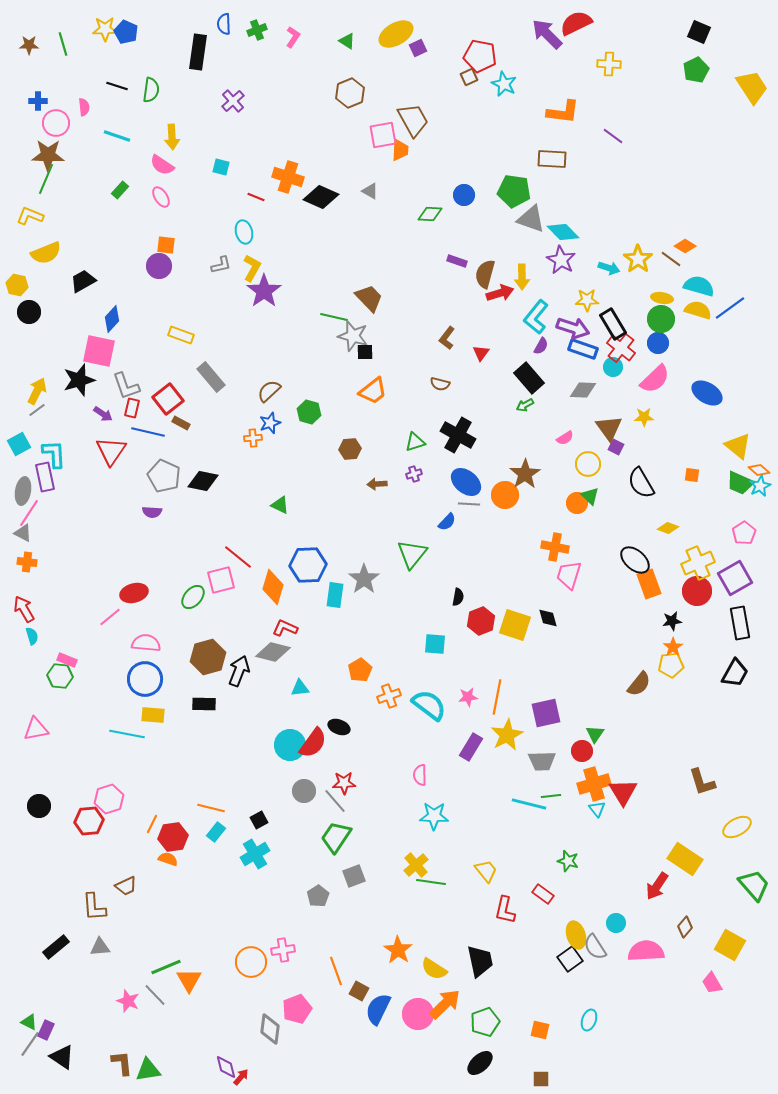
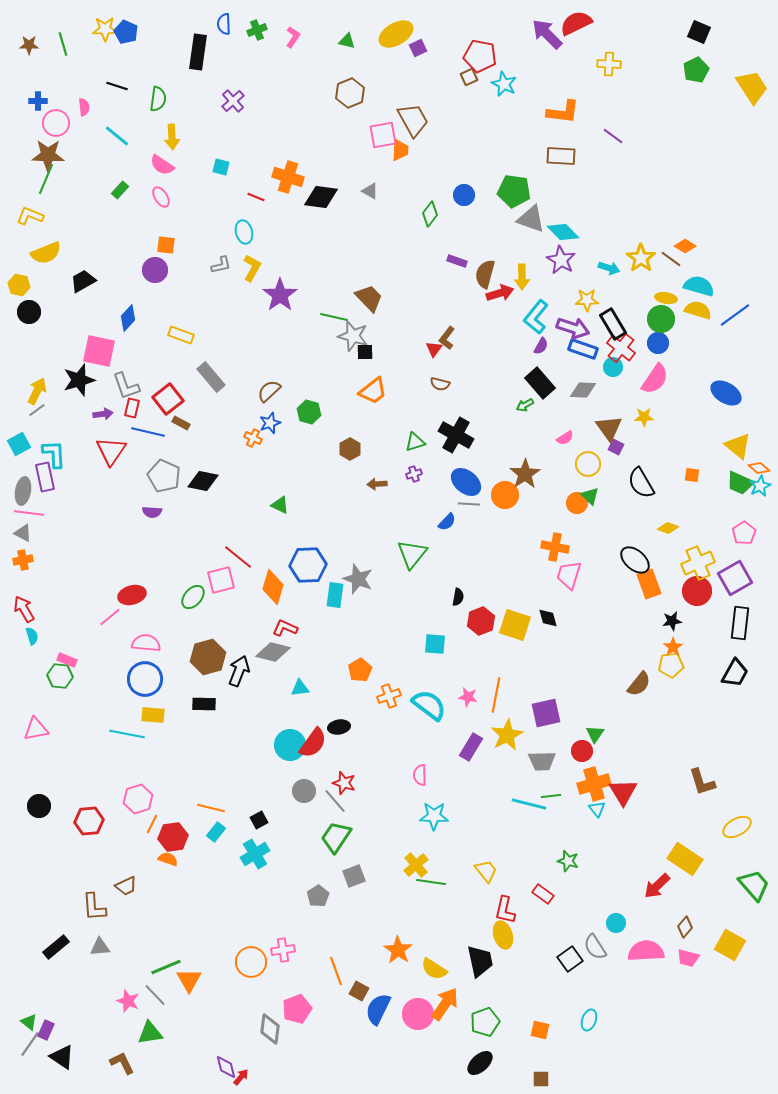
green triangle at (347, 41): rotated 18 degrees counterclockwise
green semicircle at (151, 90): moved 7 px right, 9 px down
cyan line at (117, 136): rotated 20 degrees clockwise
brown rectangle at (552, 159): moved 9 px right, 3 px up
black diamond at (321, 197): rotated 16 degrees counterclockwise
green diamond at (430, 214): rotated 55 degrees counterclockwise
yellow star at (638, 259): moved 3 px right, 1 px up
purple circle at (159, 266): moved 4 px left, 4 px down
yellow hexagon at (17, 285): moved 2 px right
purple star at (264, 291): moved 16 px right, 4 px down
yellow ellipse at (662, 298): moved 4 px right
blue line at (730, 308): moved 5 px right, 7 px down
blue diamond at (112, 319): moved 16 px right, 1 px up
red triangle at (481, 353): moved 47 px left, 4 px up
black rectangle at (529, 378): moved 11 px right, 5 px down
pink semicircle at (655, 379): rotated 12 degrees counterclockwise
blue ellipse at (707, 393): moved 19 px right
purple arrow at (103, 414): rotated 42 degrees counterclockwise
black cross at (458, 435): moved 2 px left
orange cross at (253, 438): rotated 30 degrees clockwise
brown hexagon at (350, 449): rotated 25 degrees counterclockwise
orange diamond at (759, 470): moved 2 px up
pink line at (29, 513): rotated 64 degrees clockwise
orange cross at (27, 562): moved 4 px left, 2 px up; rotated 18 degrees counterclockwise
gray star at (364, 579): moved 6 px left; rotated 16 degrees counterclockwise
red ellipse at (134, 593): moved 2 px left, 2 px down
black rectangle at (740, 623): rotated 16 degrees clockwise
pink star at (468, 697): rotated 18 degrees clockwise
orange line at (497, 697): moved 1 px left, 2 px up
black ellipse at (339, 727): rotated 30 degrees counterclockwise
red star at (344, 783): rotated 20 degrees clockwise
pink hexagon at (109, 799): moved 29 px right
red arrow at (657, 886): rotated 12 degrees clockwise
yellow ellipse at (576, 935): moved 73 px left
pink trapezoid at (712, 983): moved 24 px left, 25 px up; rotated 45 degrees counterclockwise
orange arrow at (445, 1004): rotated 12 degrees counterclockwise
green triangle at (29, 1022): rotated 12 degrees clockwise
brown L-shape at (122, 1063): rotated 20 degrees counterclockwise
green triangle at (148, 1070): moved 2 px right, 37 px up
